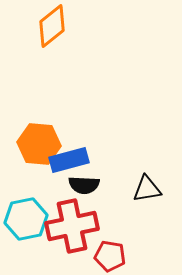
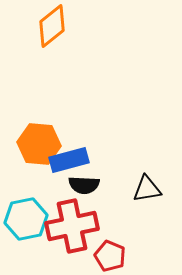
red pentagon: rotated 12 degrees clockwise
